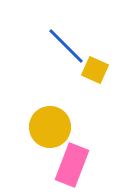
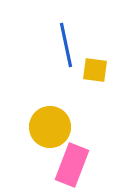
blue line: moved 1 px up; rotated 33 degrees clockwise
yellow square: rotated 16 degrees counterclockwise
